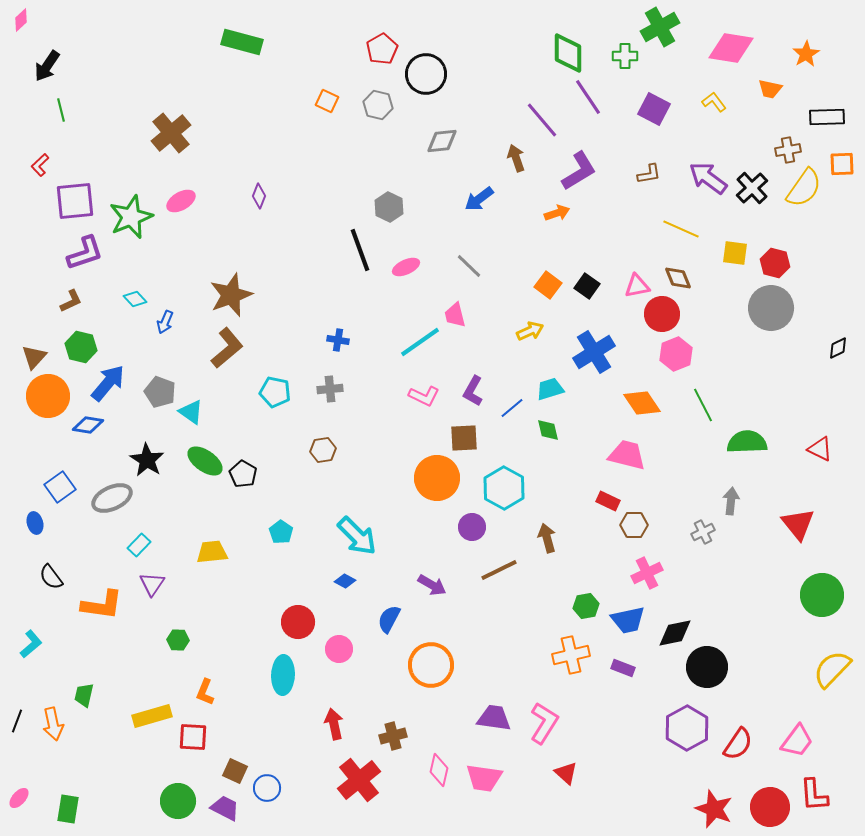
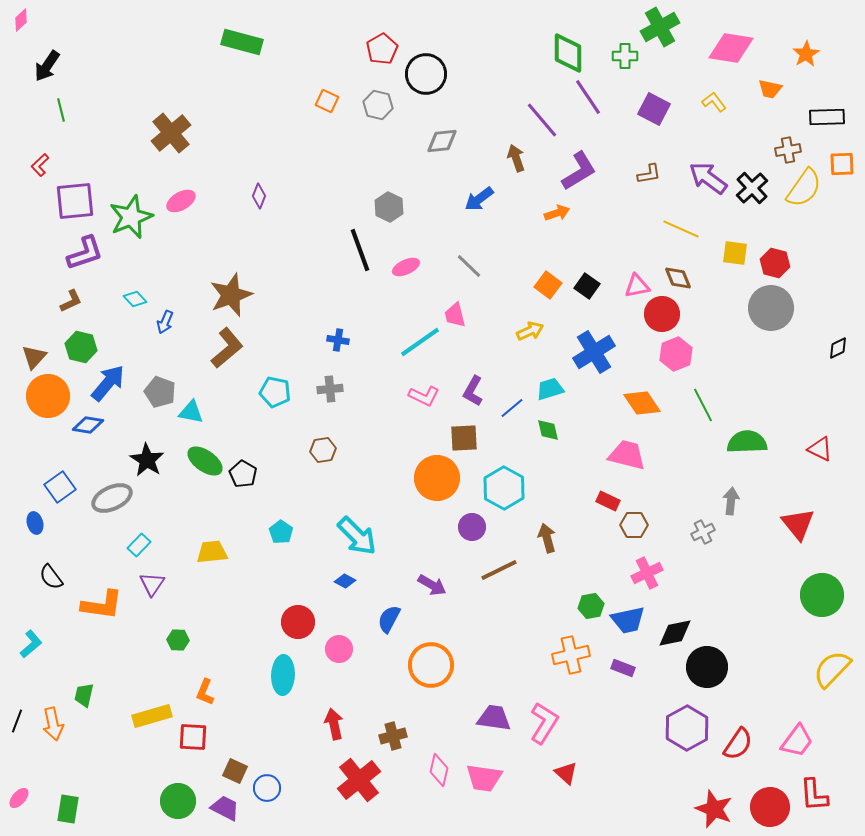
cyan triangle at (191, 412): rotated 24 degrees counterclockwise
green hexagon at (586, 606): moved 5 px right
